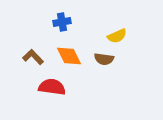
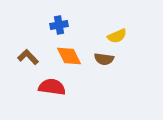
blue cross: moved 3 px left, 3 px down
brown L-shape: moved 5 px left
